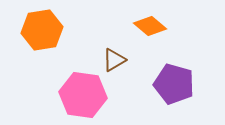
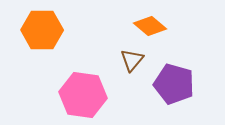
orange hexagon: rotated 9 degrees clockwise
brown triangle: moved 18 px right; rotated 20 degrees counterclockwise
